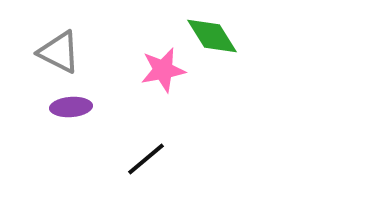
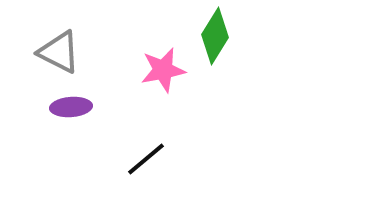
green diamond: moved 3 px right; rotated 64 degrees clockwise
